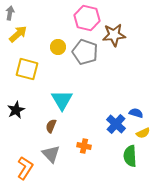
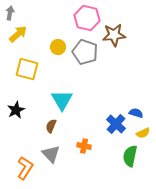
green semicircle: rotated 15 degrees clockwise
